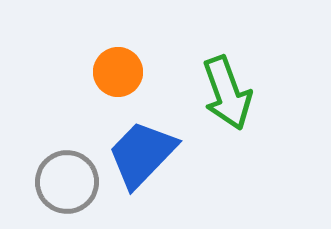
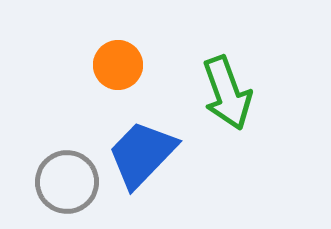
orange circle: moved 7 px up
